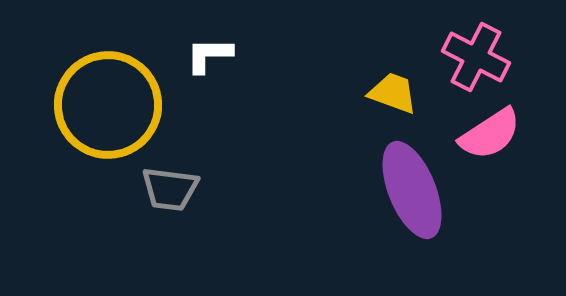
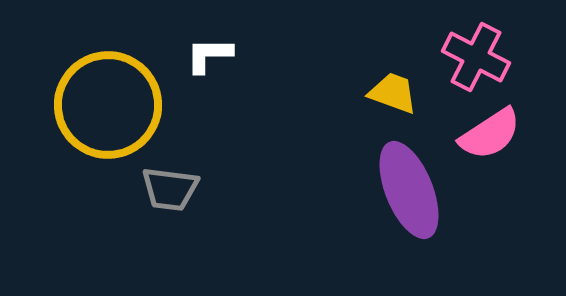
purple ellipse: moved 3 px left
